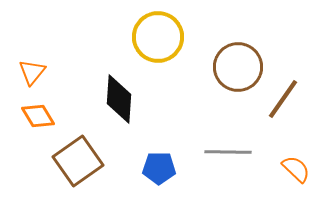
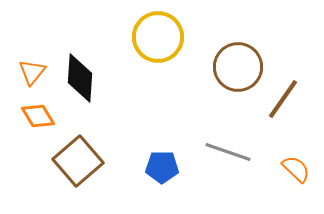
black diamond: moved 39 px left, 21 px up
gray line: rotated 18 degrees clockwise
brown square: rotated 6 degrees counterclockwise
blue pentagon: moved 3 px right, 1 px up
